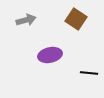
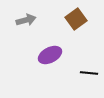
brown square: rotated 20 degrees clockwise
purple ellipse: rotated 15 degrees counterclockwise
